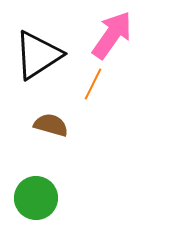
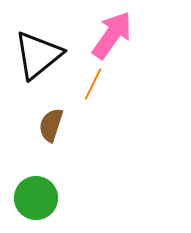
black triangle: rotated 6 degrees counterclockwise
brown semicircle: rotated 88 degrees counterclockwise
